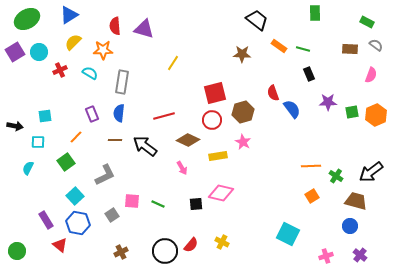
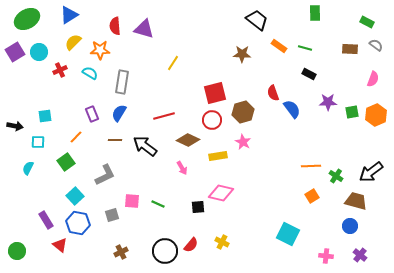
green line at (303, 49): moved 2 px right, 1 px up
orange star at (103, 50): moved 3 px left
black rectangle at (309, 74): rotated 40 degrees counterclockwise
pink semicircle at (371, 75): moved 2 px right, 4 px down
blue semicircle at (119, 113): rotated 24 degrees clockwise
black square at (196, 204): moved 2 px right, 3 px down
gray square at (112, 215): rotated 16 degrees clockwise
pink cross at (326, 256): rotated 24 degrees clockwise
